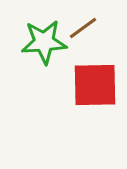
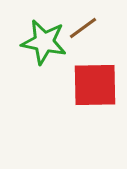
green star: rotated 15 degrees clockwise
